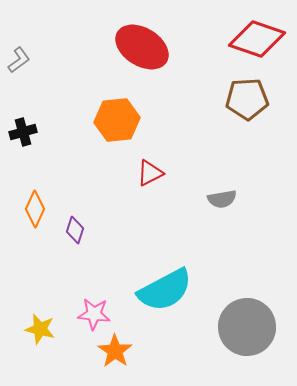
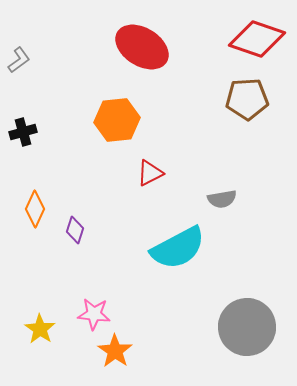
cyan semicircle: moved 13 px right, 42 px up
yellow star: rotated 20 degrees clockwise
